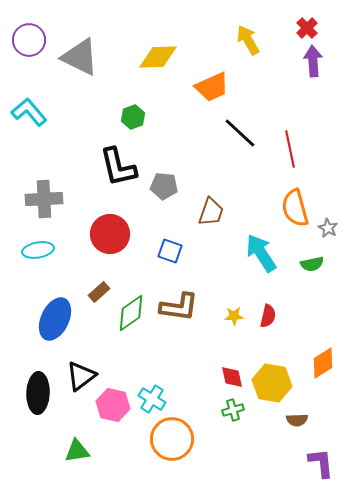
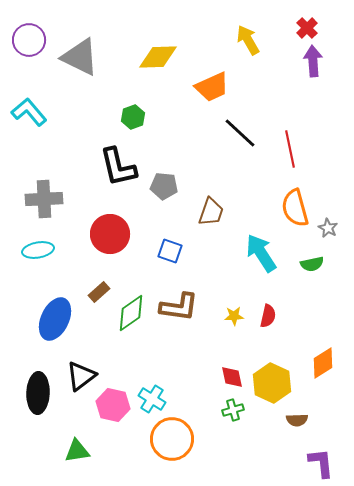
yellow hexagon: rotated 15 degrees clockwise
